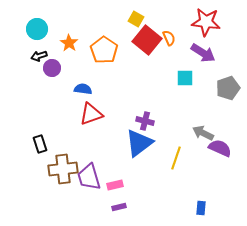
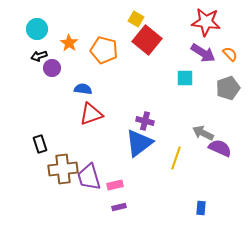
orange semicircle: moved 61 px right, 16 px down; rotated 21 degrees counterclockwise
orange pentagon: rotated 20 degrees counterclockwise
